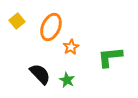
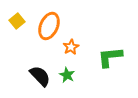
orange ellipse: moved 2 px left, 1 px up
black semicircle: moved 2 px down
green star: moved 5 px up
